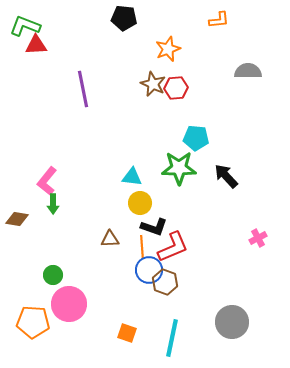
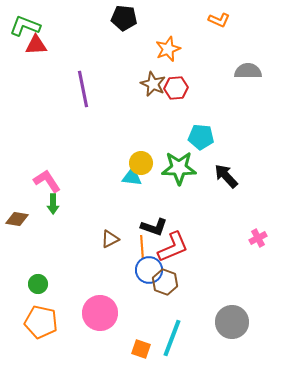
orange L-shape: rotated 30 degrees clockwise
cyan pentagon: moved 5 px right, 1 px up
pink L-shape: rotated 108 degrees clockwise
yellow circle: moved 1 px right, 40 px up
brown triangle: rotated 24 degrees counterclockwise
green circle: moved 15 px left, 9 px down
pink circle: moved 31 px right, 9 px down
orange pentagon: moved 8 px right; rotated 8 degrees clockwise
orange square: moved 14 px right, 16 px down
cyan line: rotated 9 degrees clockwise
